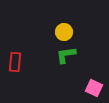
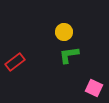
green L-shape: moved 3 px right
red rectangle: rotated 48 degrees clockwise
